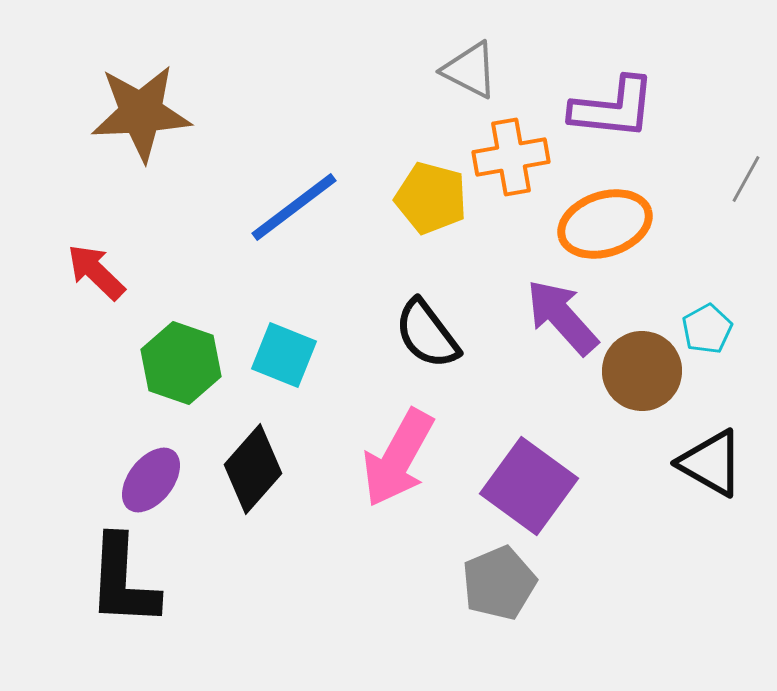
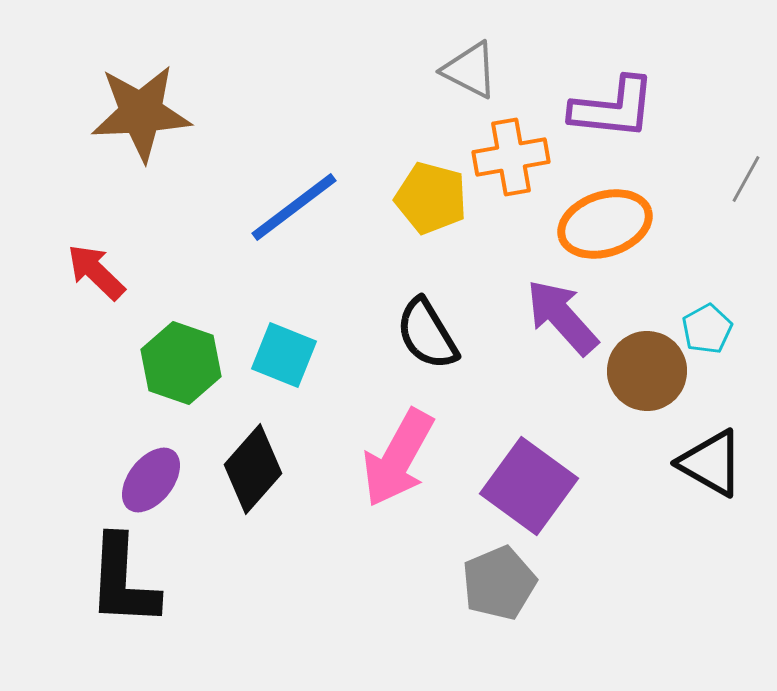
black semicircle: rotated 6 degrees clockwise
brown circle: moved 5 px right
